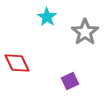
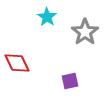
purple square: rotated 12 degrees clockwise
